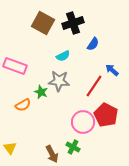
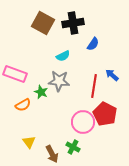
black cross: rotated 10 degrees clockwise
pink rectangle: moved 8 px down
blue arrow: moved 5 px down
red line: rotated 25 degrees counterclockwise
red pentagon: moved 1 px left, 1 px up
yellow triangle: moved 19 px right, 6 px up
